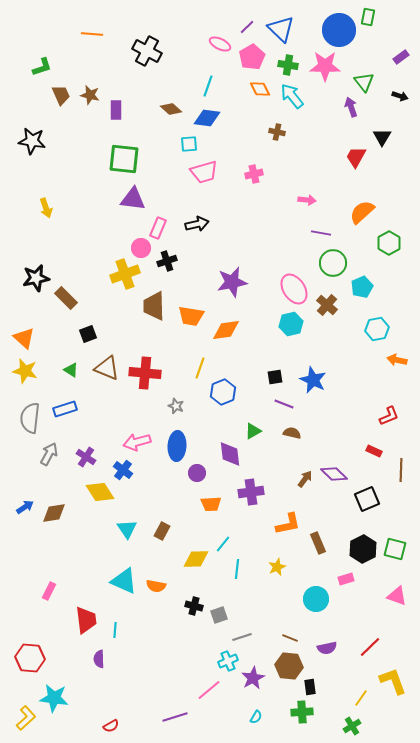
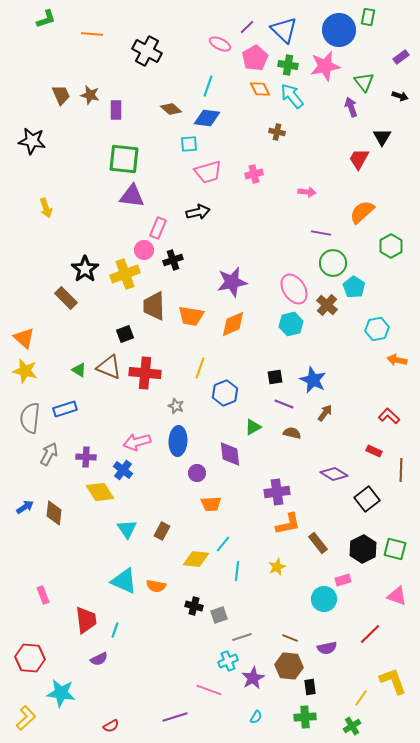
blue triangle at (281, 29): moved 3 px right, 1 px down
pink pentagon at (252, 57): moved 3 px right, 1 px down
pink star at (325, 66): rotated 12 degrees counterclockwise
green L-shape at (42, 67): moved 4 px right, 48 px up
red trapezoid at (356, 157): moved 3 px right, 2 px down
pink trapezoid at (204, 172): moved 4 px right
purple triangle at (133, 199): moved 1 px left, 3 px up
pink arrow at (307, 200): moved 8 px up
black arrow at (197, 224): moved 1 px right, 12 px up
green hexagon at (389, 243): moved 2 px right, 3 px down
pink circle at (141, 248): moved 3 px right, 2 px down
black cross at (167, 261): moved 6 px right, 1 px up
black star at (36, 278): moved 49 px right, 9 px up; rotated 24 degrees counterclockwise
cyan pentagon at (362, 287): moved 8 px left; rotated 15 degrees counterclockwise
orange diamond at (226, 330): moved 7 px right, 6 px up; rotated 16 degrees counterclockwise
black square at (88, 334): moved 37 px right
brown triangle at (107, 368): moved 2 px right, 1 px up
green triangle at (71, 370): moved 8 px right
blue hexagon at (223, 392): moved 2 px right, 1 px down
red L-shape at (389, 416): rotated 115 degrees counterclockwise
green triangle at (253, 431): moved 4 px up
blue ellipse at (177, 446): moved 1 px right, 5 px up
purple cross at (86, 457): rotated 30 degrees counterclockwise
purple diamond at (334, 474): rotated 12 degrees counterclockwise
brown arrow at (305, 479): moved 20 px right, 66 px up
purple cross at (251, 492): moved 26 px right
black square at (367, 499): rotated 15 degrees counterclockwise
brown diamond at (54, 513): rotated 75 degrees counterclockwise
brown rectangle at (318, 543): rotated 15 degrees counterclockwise
yellow diamond at (196, 559): rotated 8 degrees clockwise
cyan line at (237, 569): moved 2 px down
pink rectangle at (346, 579): moved 3 px left, 1 px down
pink rectangle at (49, 591): moved 6 px left, 4 px down; rotated 48 degrees counterclockwise
cyan circle at (316, 599): moved 8 px right
cyan line at (115, 630): rotated 14 degrees clockwise
red line at (370, 647): moved 13 px up
purple semicircle at (99, 659): rotated 114 degrees counterclockwise
pink line at (209, 690): rotated 60 degrees clockwise
cyan star at (54, 698): moved 7 px right, 5 px up
green cross at (302, 712): moved 3 px right, 5 px down
